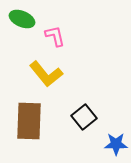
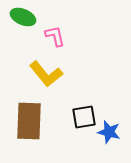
green ellipse: moved 1 px right, 2 px up
black square: rotated 30 degrees clockwise
blue star: moved 7 px left, 12 px up; rotated 15 degrees clockwise
